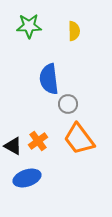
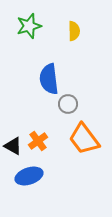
green star: rotated 15 degrees counterclockwise
orange trapezoid: moved 5 px right
blue ellipse: moved 2 px right, 2 px up
